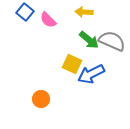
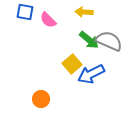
blue square: rotated 30 degrees counterclockwise
gray semicircle: moved 3 px left
yellow square: rotated 24 degrees clockwise
